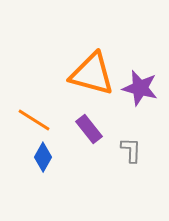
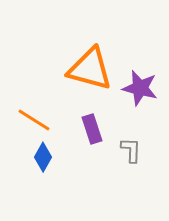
orange triangle: moved 2 px left, 5 px up
purple rectangle: moved 3 px right; rotated 20 degrees clockwise
